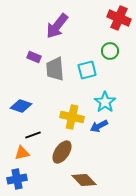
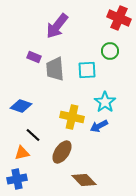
cyan square: rotated 12 degrees clockwise
black line: rotated 63 degrees clockwise
